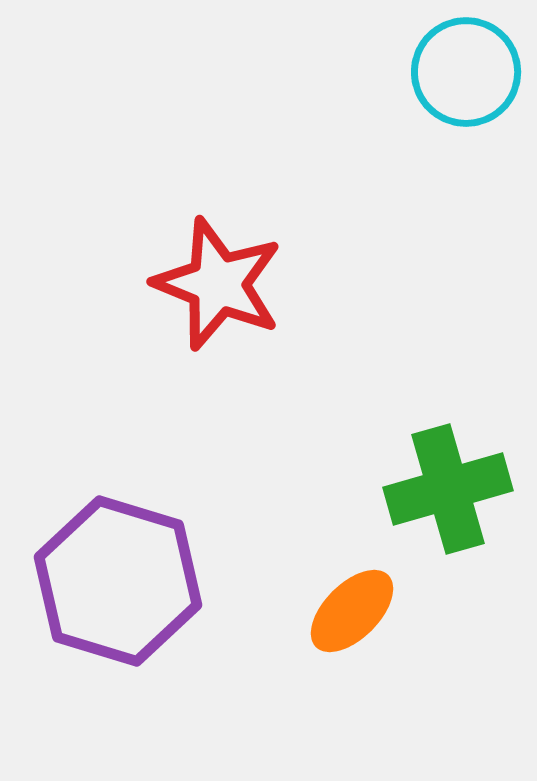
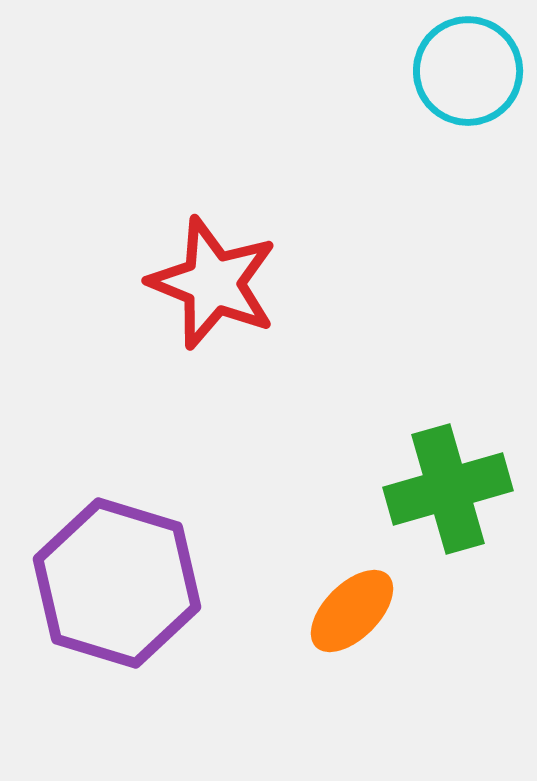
cyan circle: moved 2 px right, 1 px up
red star: moved 5 px left, 1 px up
purple hexagon: moved 1 px left, 2 px down
